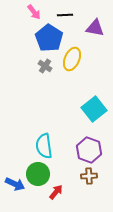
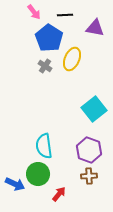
red arrow: moved 3 px right, 2 px down
